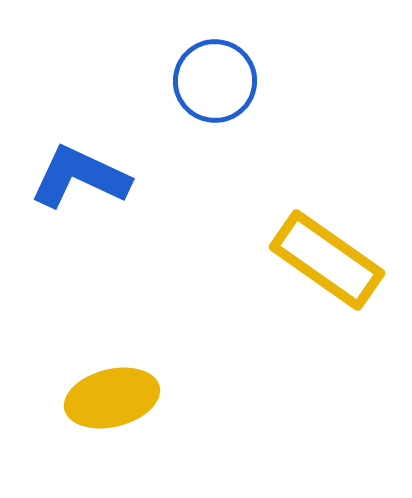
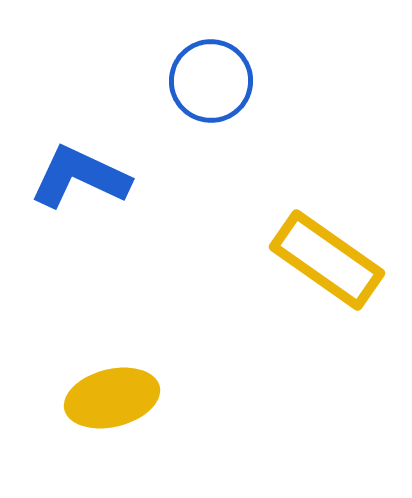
blue circle: moved 4 px left
